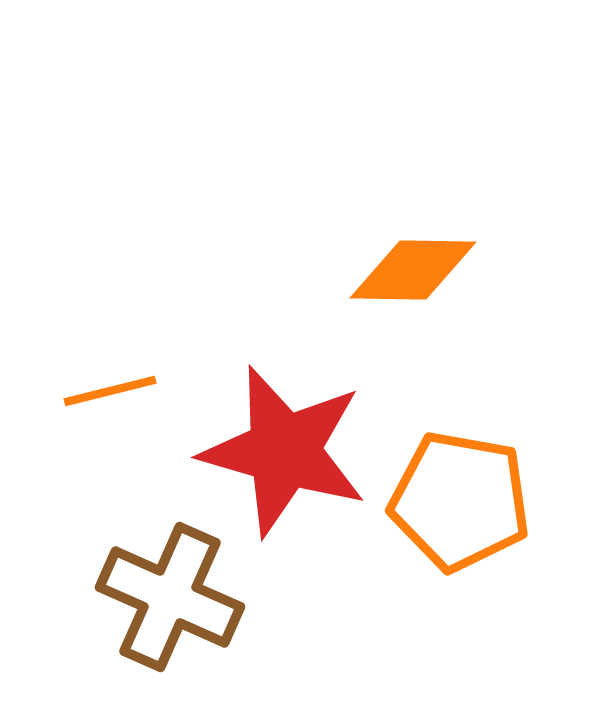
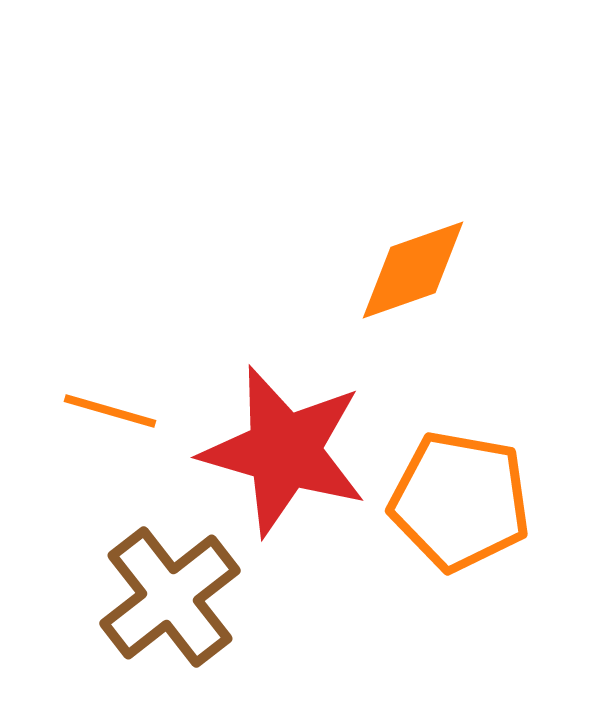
orange diamond: rotated 20 degrees counterclockwise
orange line: moved 20 px down; rotated 30 degrees clockwise
brown cross: rotated 28 degrees clockwise
